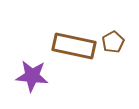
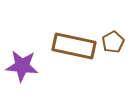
purple star: moved 10 px left, 10 px up
